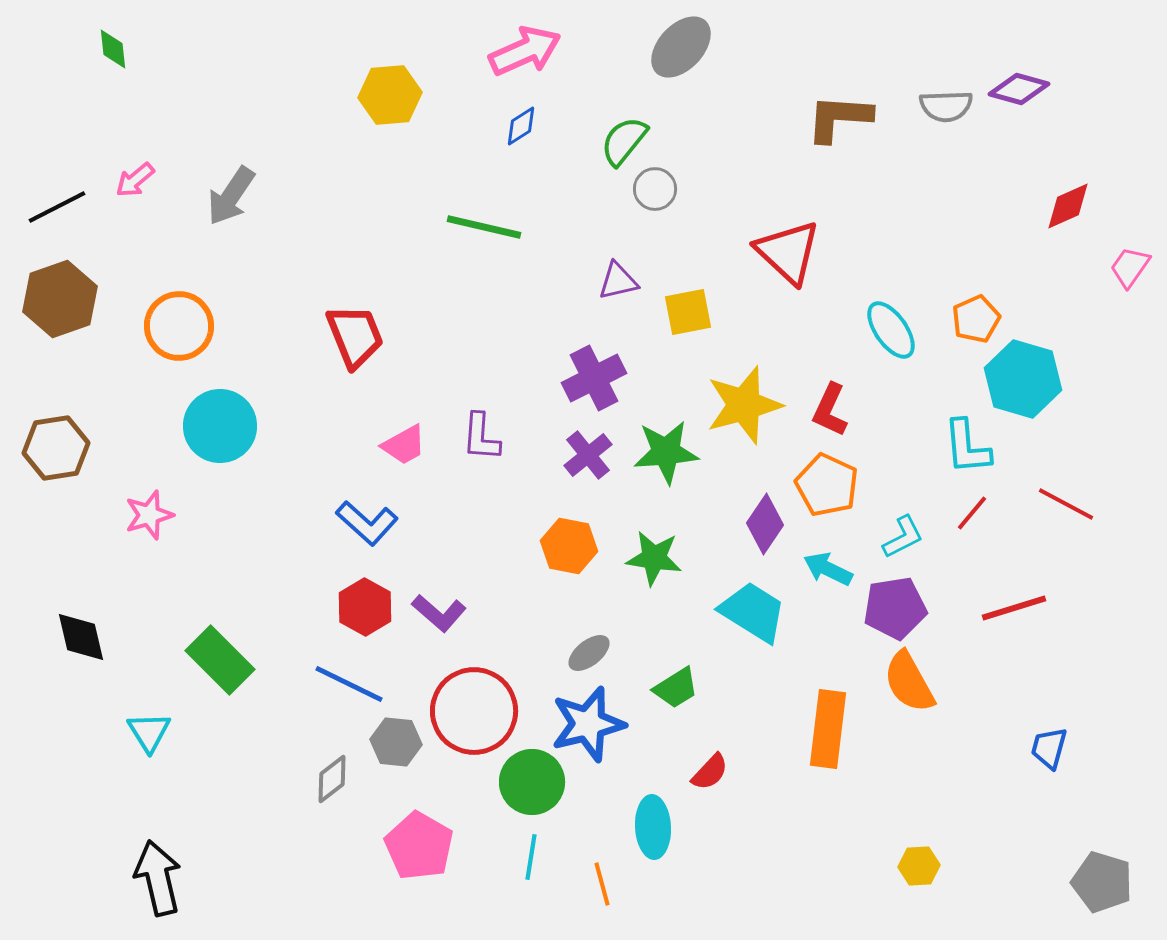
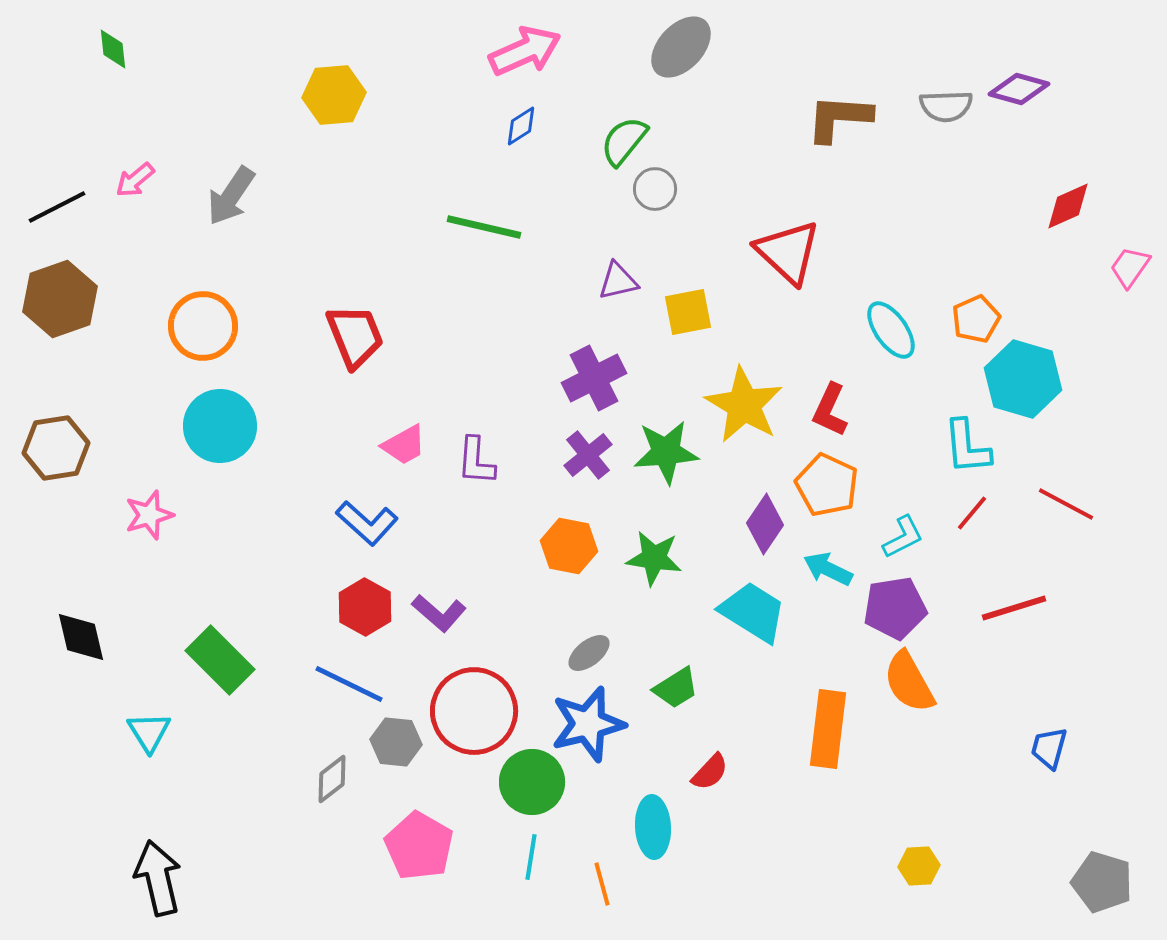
yellow hexagon at (390, 95): moved 56 px left
orange circle at (179, 326): moved 24 px right
yellow star at (744, 405): rotated 26 degrees counterclockwise
purple L-shape at (481, 437): moved 5 px left, 24 px down
